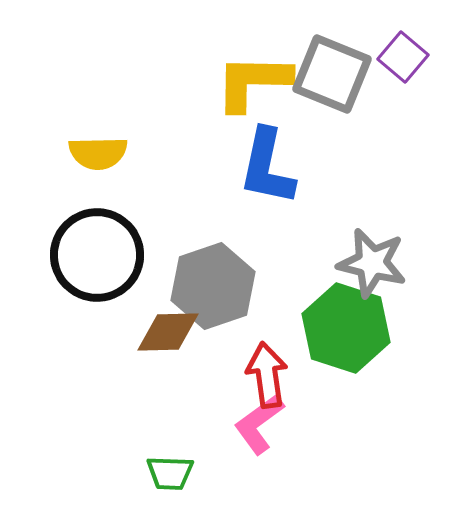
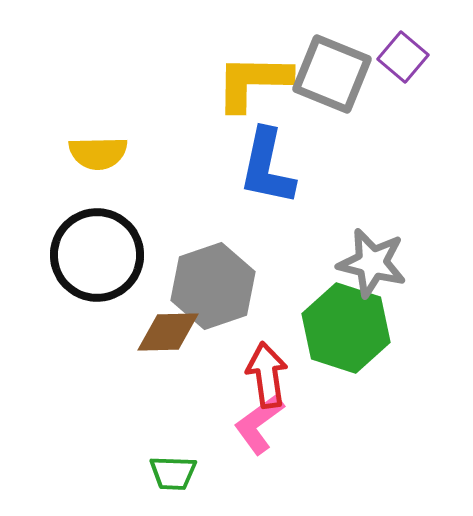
green trapezoid: moved 3 px right
